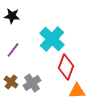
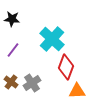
black star: moved 3 px down
